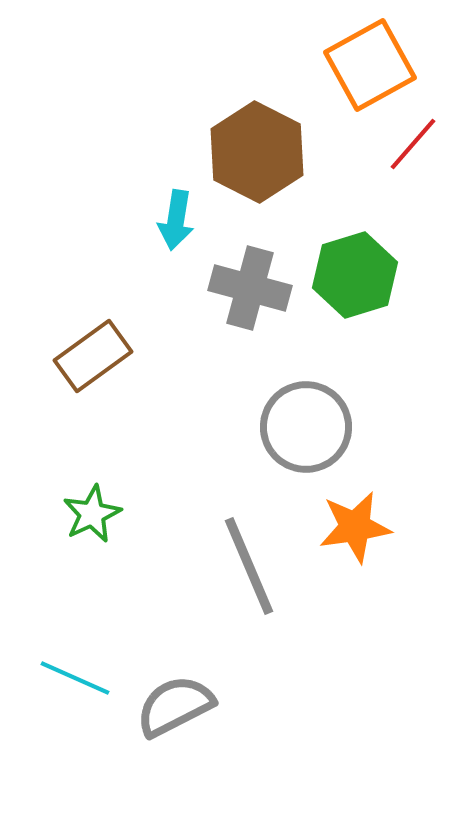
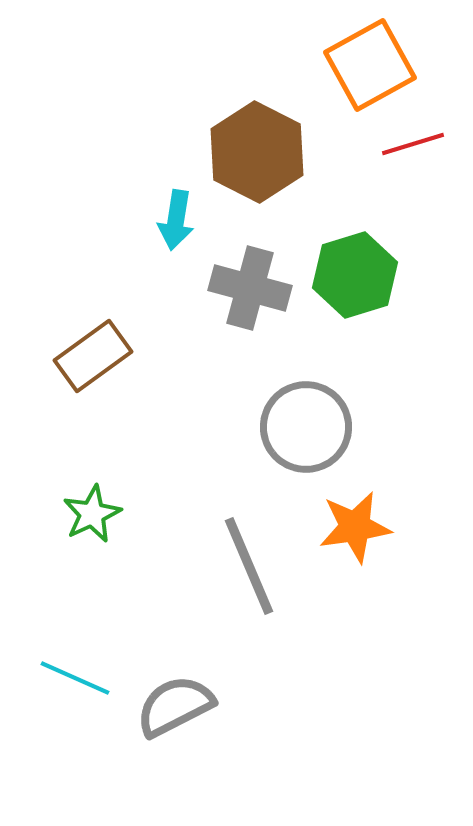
red line: rotated 32 degrees clockwise
